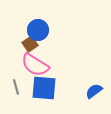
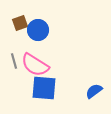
brown square: moved 10 px left, 21 px up; rotated 14 degrees clockwise
gray line: moved 2 px left, 26 px up
